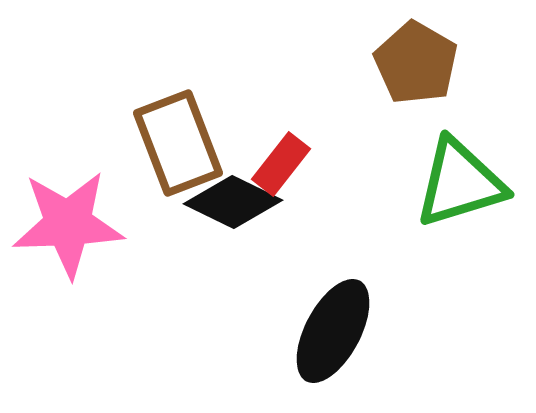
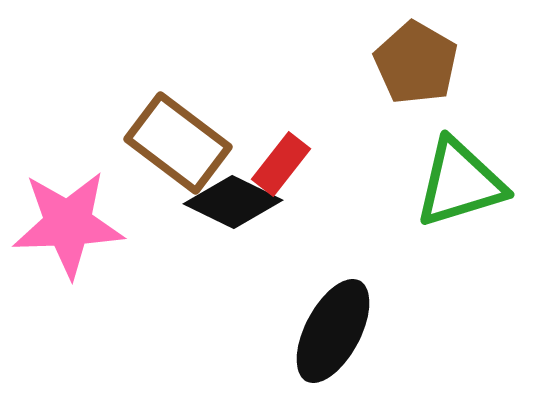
brown rectangle: rotated 32 degrees counterclockwise
